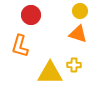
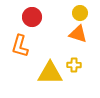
yellow circle: moved 2 px down
red circle: moved 1 px right, 2 px down
